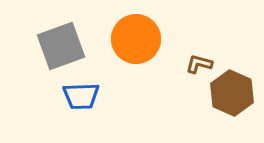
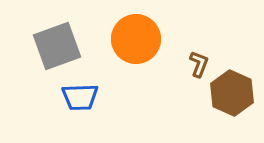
gray square: moved 4 px left
brown L-shape: rotated 96 degrees clockwise
blue trapezoid: moved 1 px left, 1 px down
